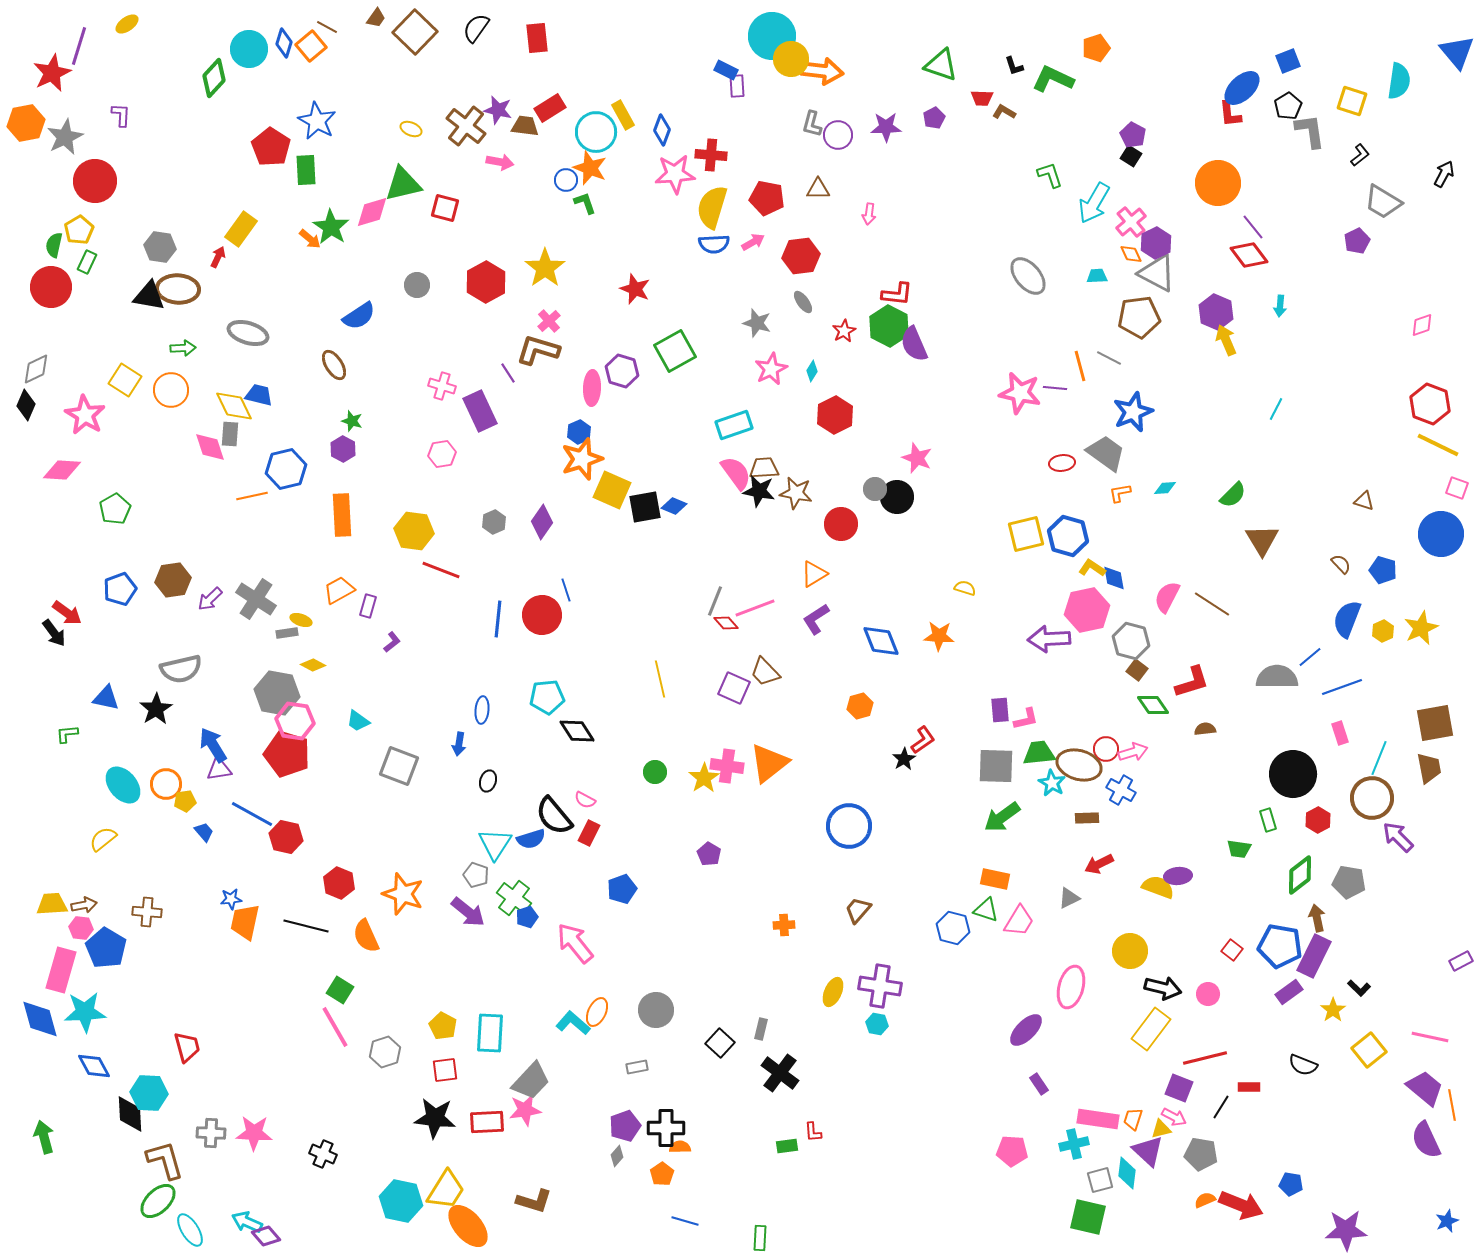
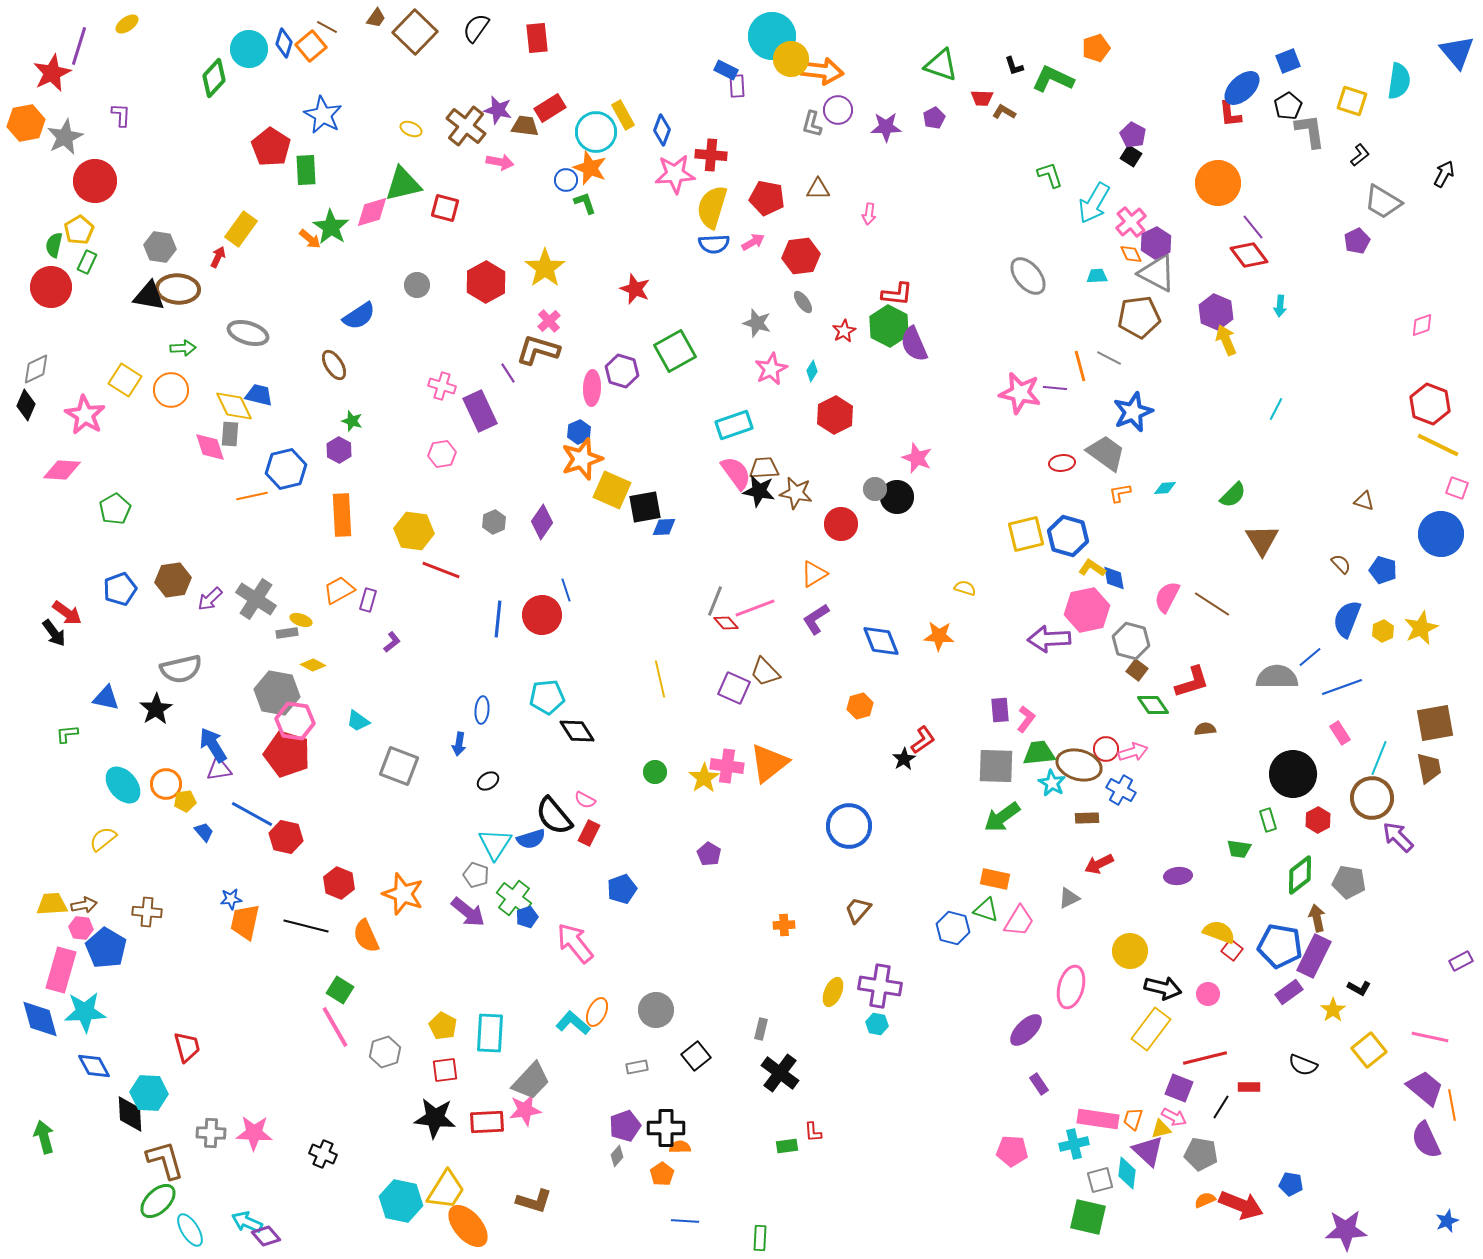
blue star at (317, 121): moved 6 px right, 6 px up
purple circle at (838, 135): moved 25 px up
purple hexagon at (343, 449): moved 4 px left, 1 px down
blue diamond at (674, 506): moved 10 px left, 21 px down; rotated 25 degrees counterclockwise
purple rectangle at (368, 606): moved 6 px up
pink L-shape at (1026, 719): rotated 40 degrees counterclockwise
pink rectangle at (1340, 733): rotated 15 degrees counterclockwise
black ellipse at (488, 781): rotated 40 degrees clockwise
yellow semicircle at (1158, 887): moved 61 px right, 45 px down
black L-shape at (1359, 988): rotated 15 degrees counterclockwise
black square at (720, 1043): moved 24 px left, 13 px down; rotated 8 degrees clockwise
blue line at (685, 1221): rotated 12 degrees counterclockwise
